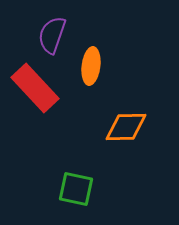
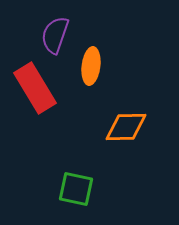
purple semicircle: moved 3 px right
red rectangle: rotated 12 degrees clockwise
